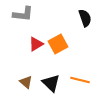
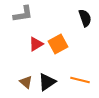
gray L-shape: rotated 15 degrees counterclockwise
black triangle: moved 4 px left, 1 px up; rotated 42 degrees clockwise
